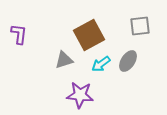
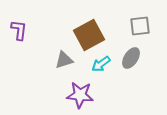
purple L-shape: moved 4 px up
gray ellipse: moved 3 px right, 3 px up
